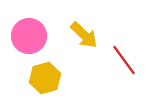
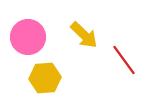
pink circle: moved 1 px left, 1 px down
yellow hexagon: rotated 12 degrees clockwise
